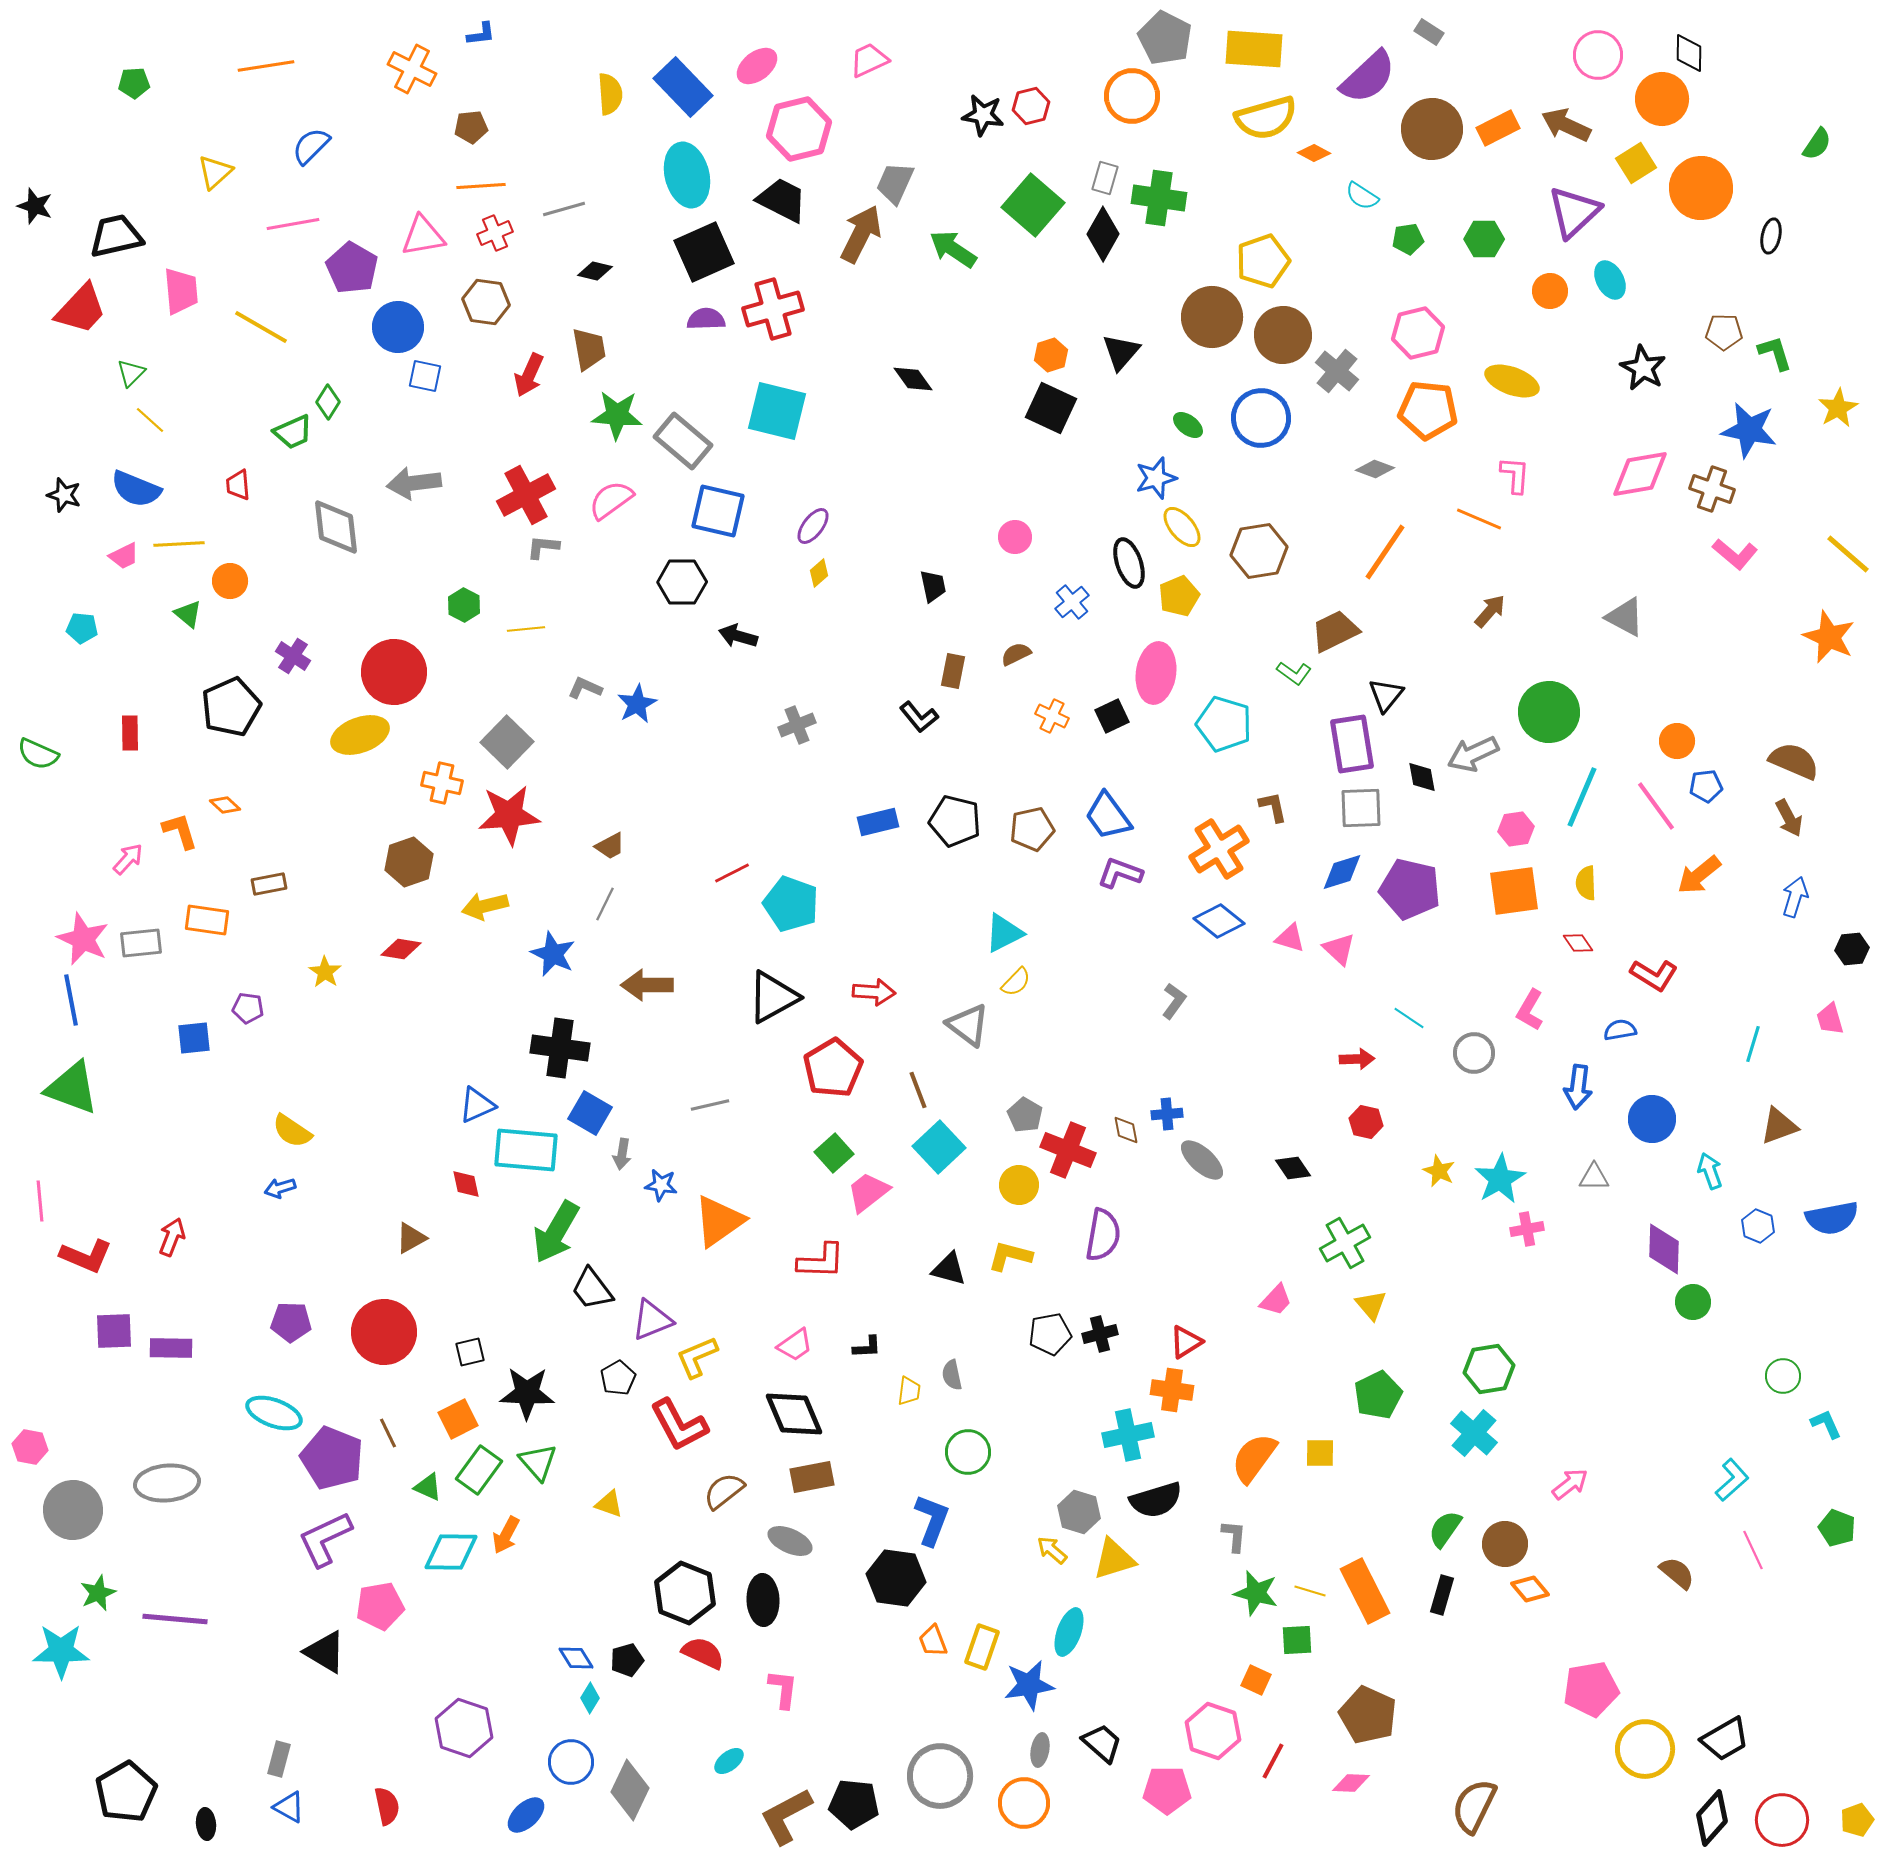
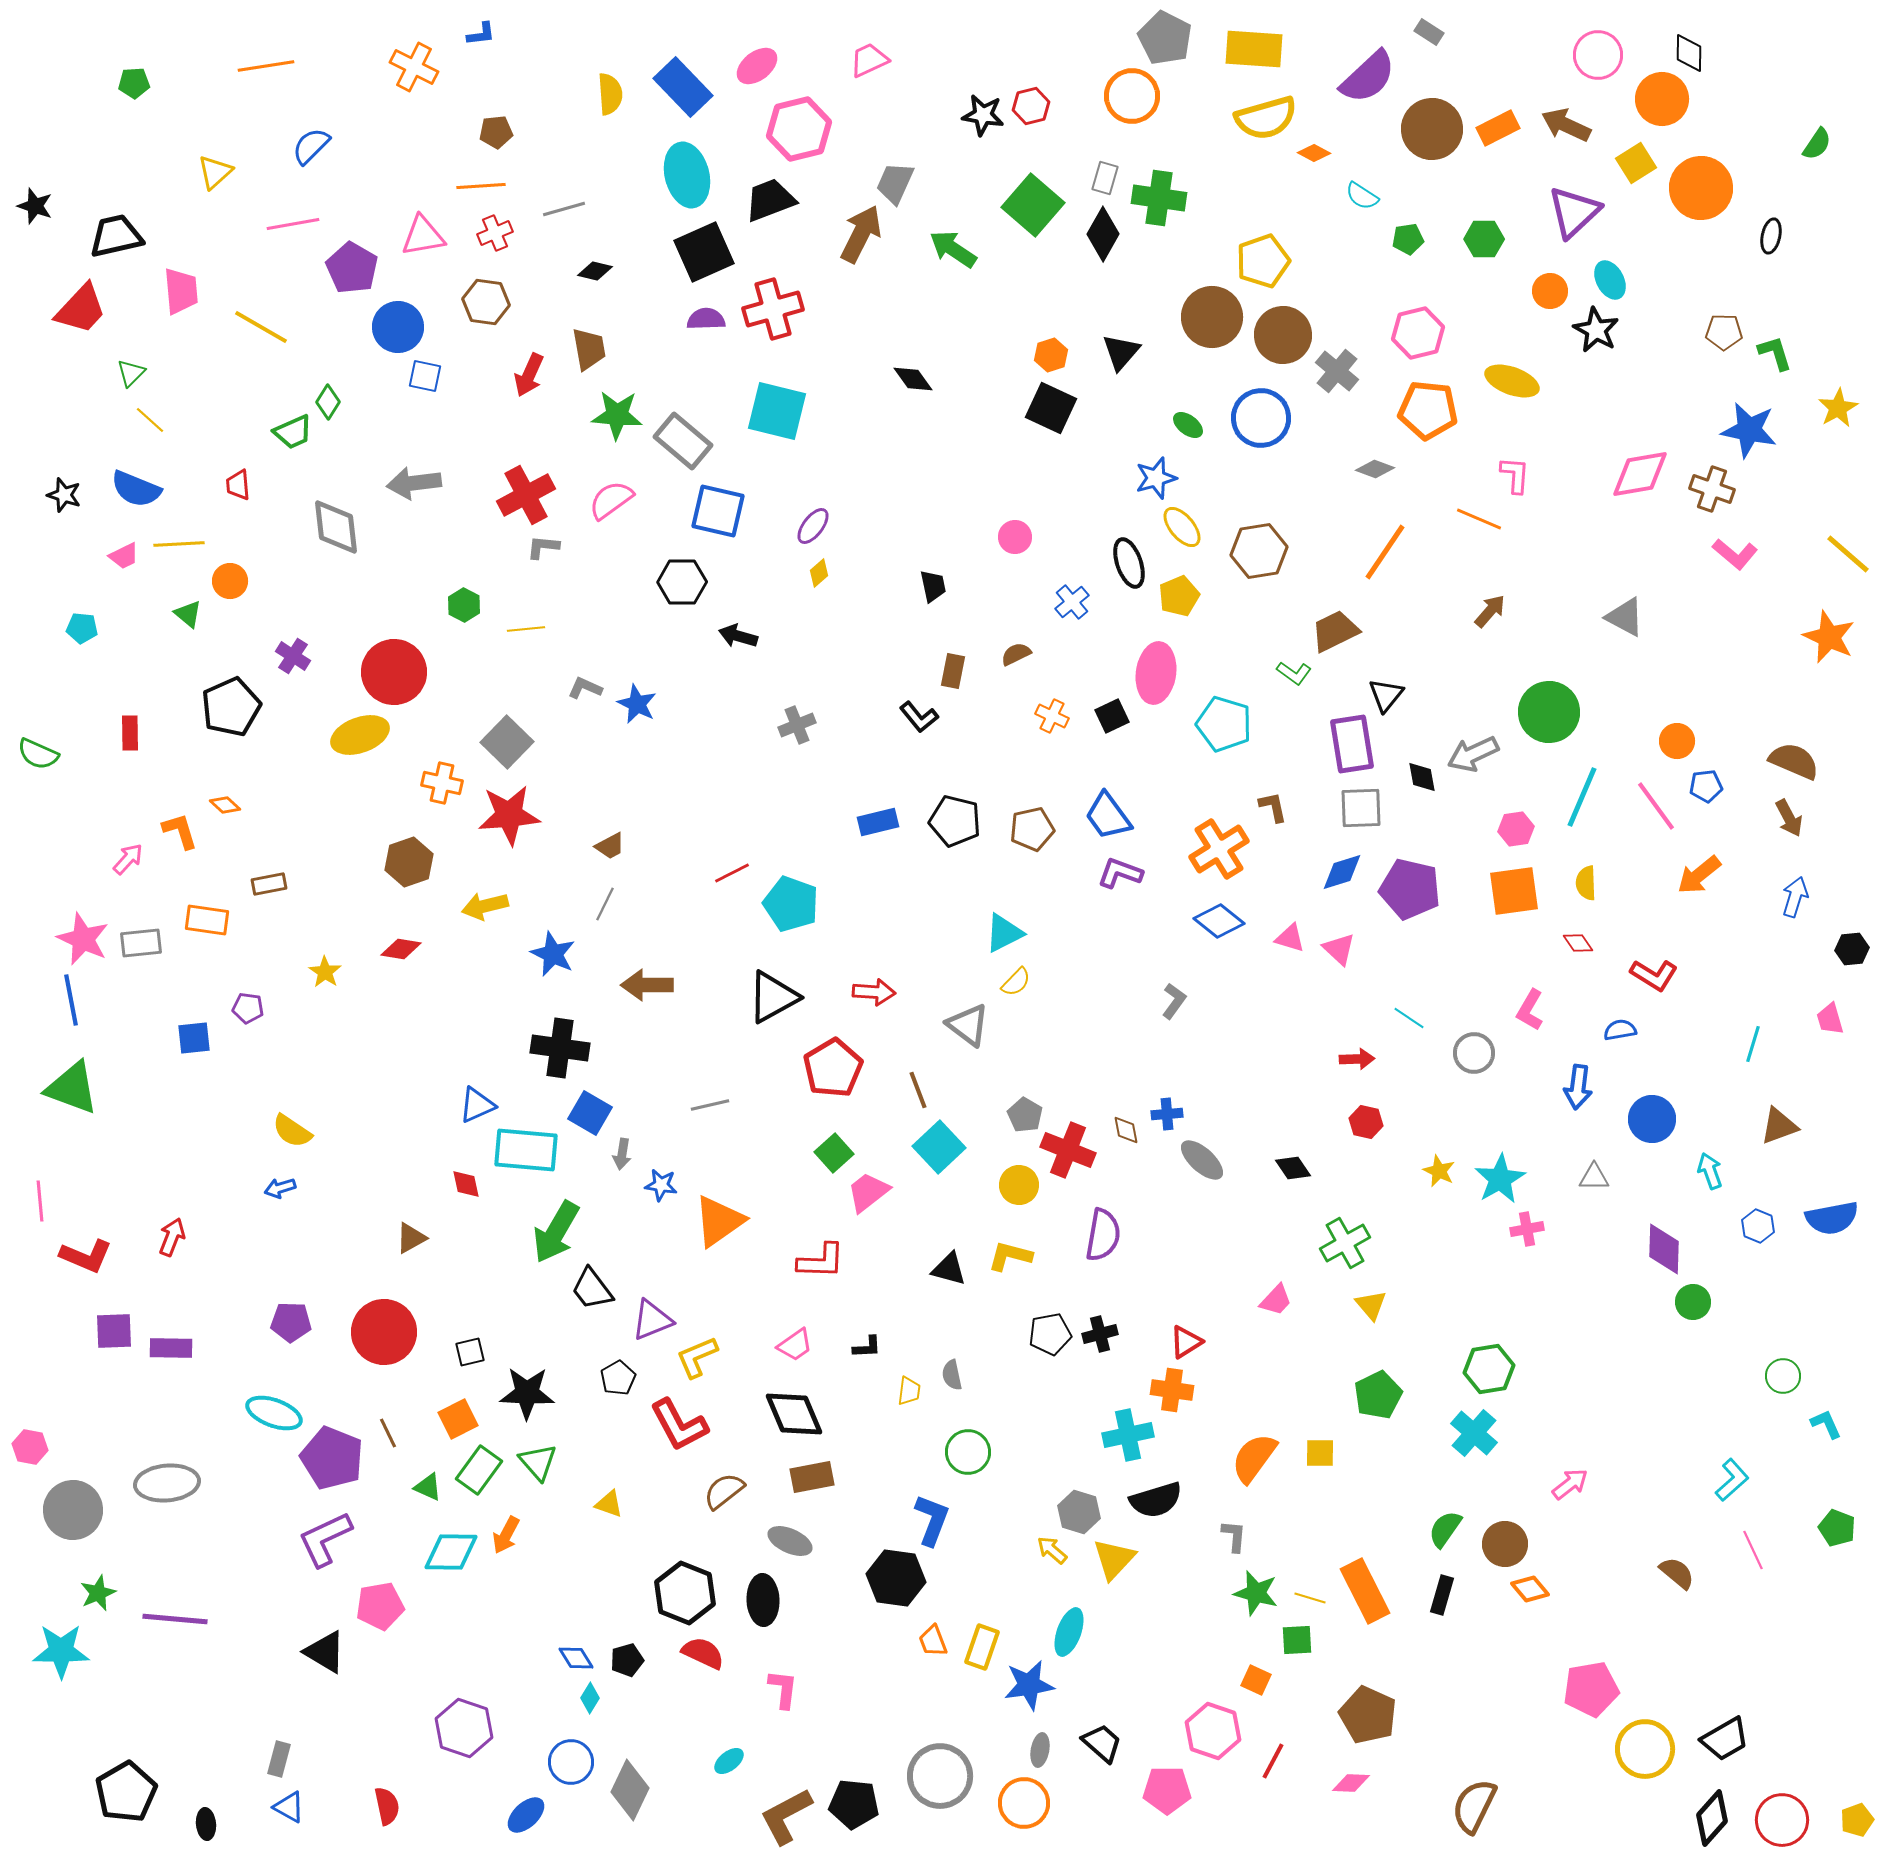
orange cross at (412, 69): moved 2 px right, 2 px up
brown pentagon at (471, 127): moved 25 px right, 5 px down
black trapezoid at (782, 200): moved 12 px left; rotated 48 degrees counterclockwise
black star at (1643, 368): moved 47 px left, 38 px up
blue star at (637, 704): rotated 18 degrees counterclockwise
yellow triangle at (1114, 1559): rotated 30 degrees counterclockwise
yellow line at (1310, 1591): moved 7 px down
